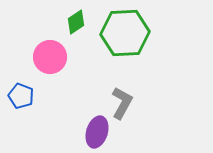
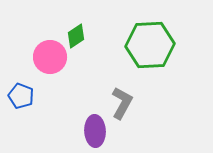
green diamond: moved 14 px down
green hexagon: moved 25 px right, 12 px down
purple ellipse: moved 2 px left, 1 px up; rotated 20 degrees counterclockwise
